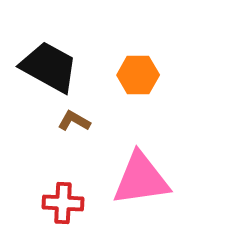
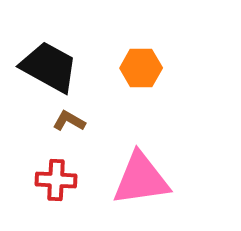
orange hexagon: moved 3 px right, 7 px up
brown L-shape: moved 5 px left
red cross: moved 7 px left, 23 px up
